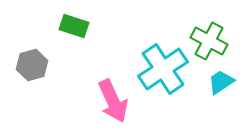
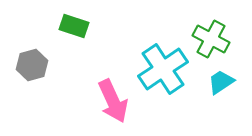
green cross: moved 2 px right, 2 px up
